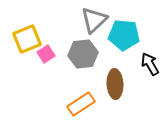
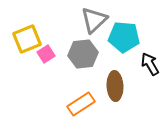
cyan pentagon: moved 2 px down
brown ellipse: moved 2 px down
